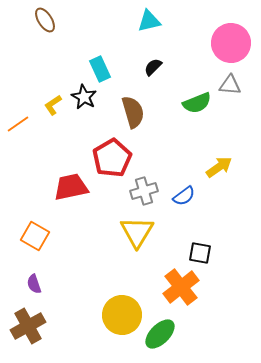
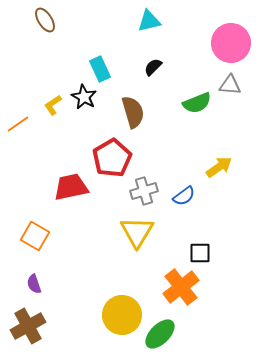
black square: rotated 10 degrees counterclockwise
